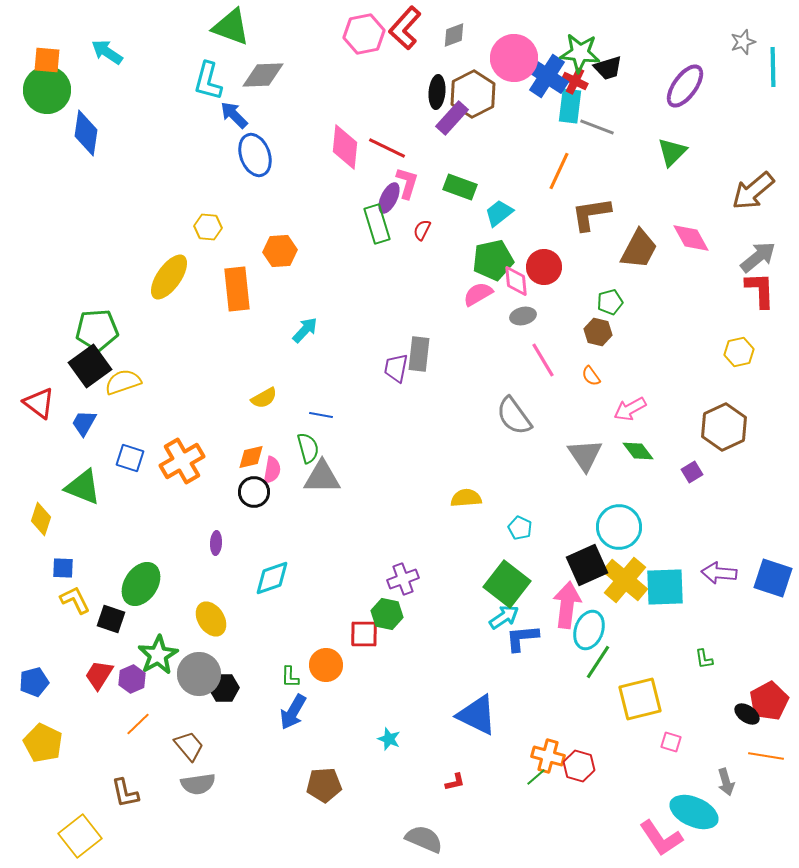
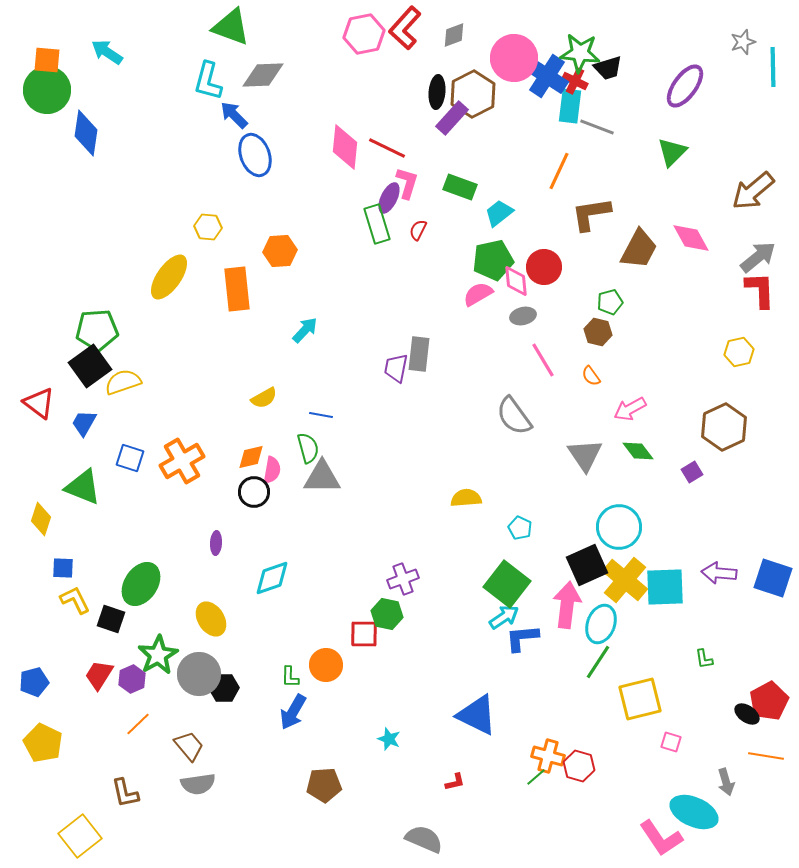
red semicircle at (422, 230): moved 4 px left
cyan ellipse at (589, 630): moved 12 px right, 6 px up
